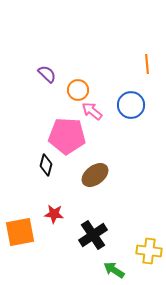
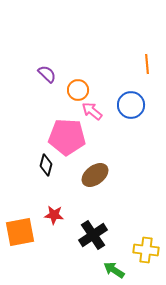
pink pentagon: moved 1 px down
red star: moved 1 px down
yellow cross: moved 3 px left, 1 px up
